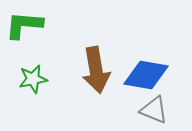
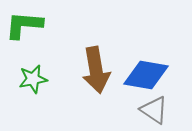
gray triangle: rotated 12 degrees clockwise
